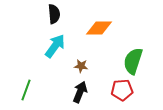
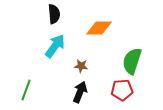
green semicircle: moved 1 px left
